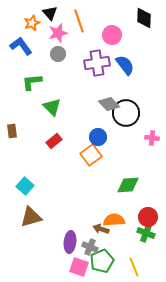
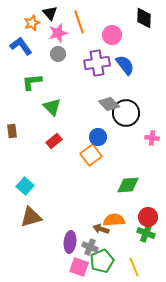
orange line: moved 1 px down
